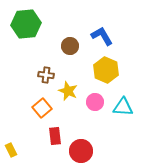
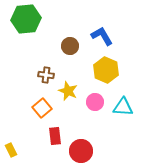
green hexagon: moved 5 px up
